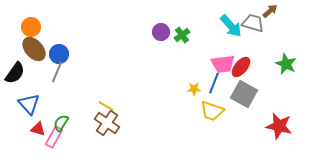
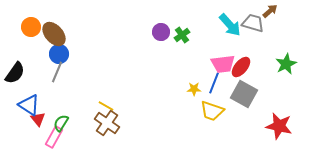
cyan arrow: moved 1 px left, 1 px up
brown ellipse: moved 20 px right, 15 px up
green star: rotated 20 degrees clockwise
blue triangle: moved 1 px down; rotated 15 degrees counterclockwise
red triangle: moved 10 px up; rotated 35 degrees clockwise
